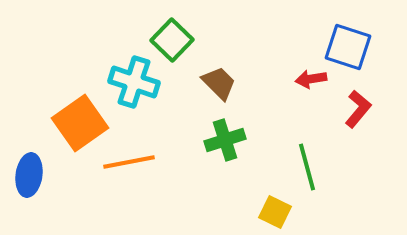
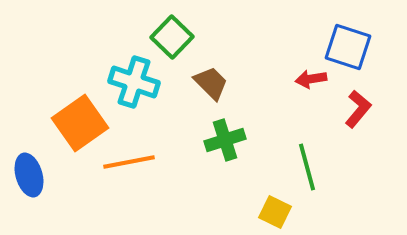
green square: moved 3 px up
brown trapezoid: moved 8 px left
blue ellipse: rotated 24 degrees counterclockwise
